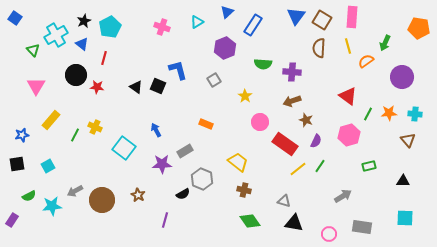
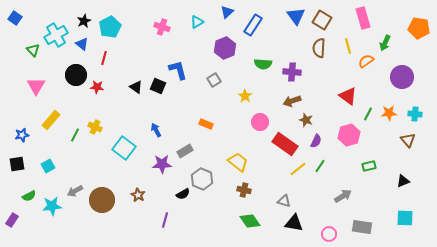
blue triangle at (296, 16): rotated 12 degrees counterclockwise
pink rectangle at (352, 17): moved 11 px right, 1 px down; rotated 20 degrees counterclockwise
black triangle at (403, 181): rotated 24 degrees counterclockwise
